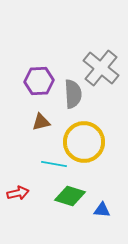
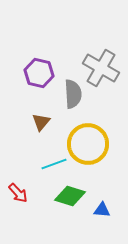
gray cross: rotated 9 degrees counterclockwise
purple hexagon: moved 8 px up; rotated 16 degrees clockwise
brown triangle: rotated 36 degrees counterclockwise
yellow circle: moved 4 px right, 2 px down
cyan line: rotated 30 degrees counterclockwise
red arrow: rotated 60 degrees clockwise
